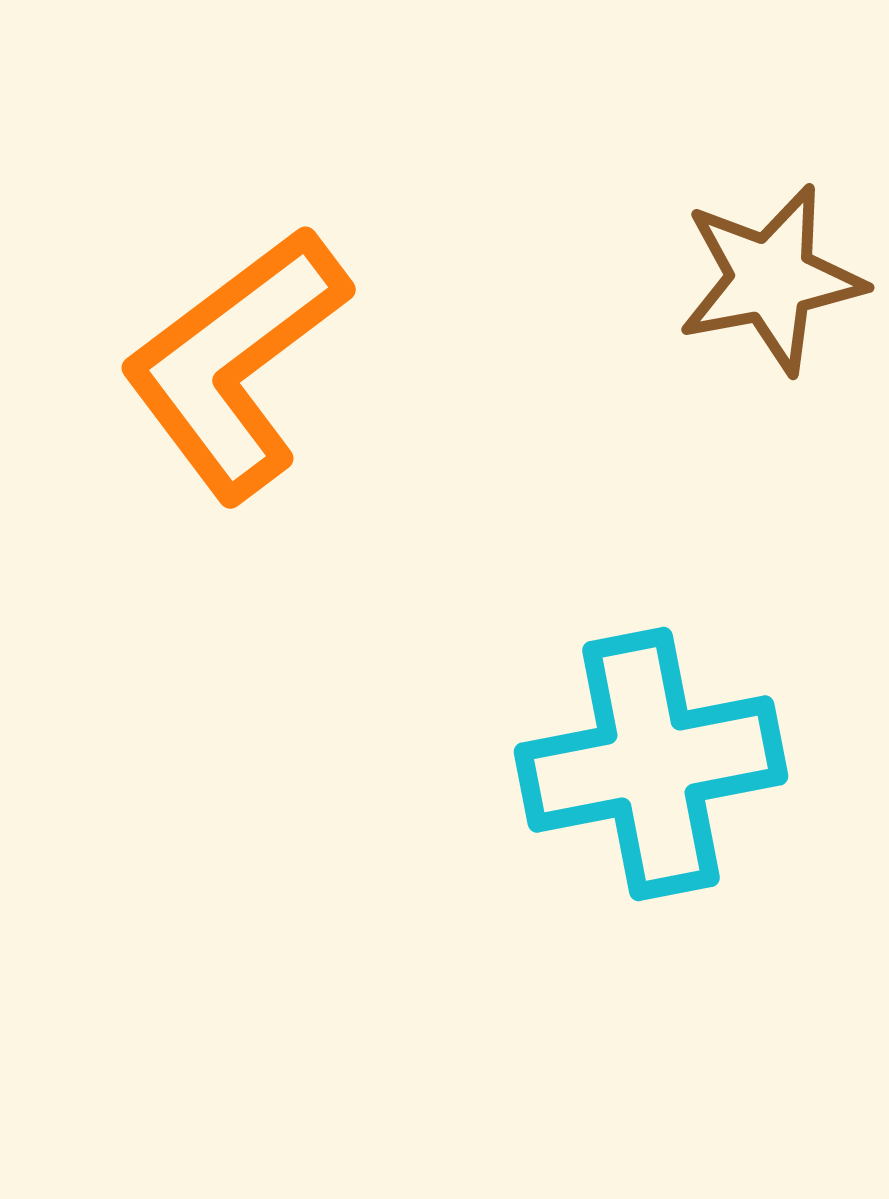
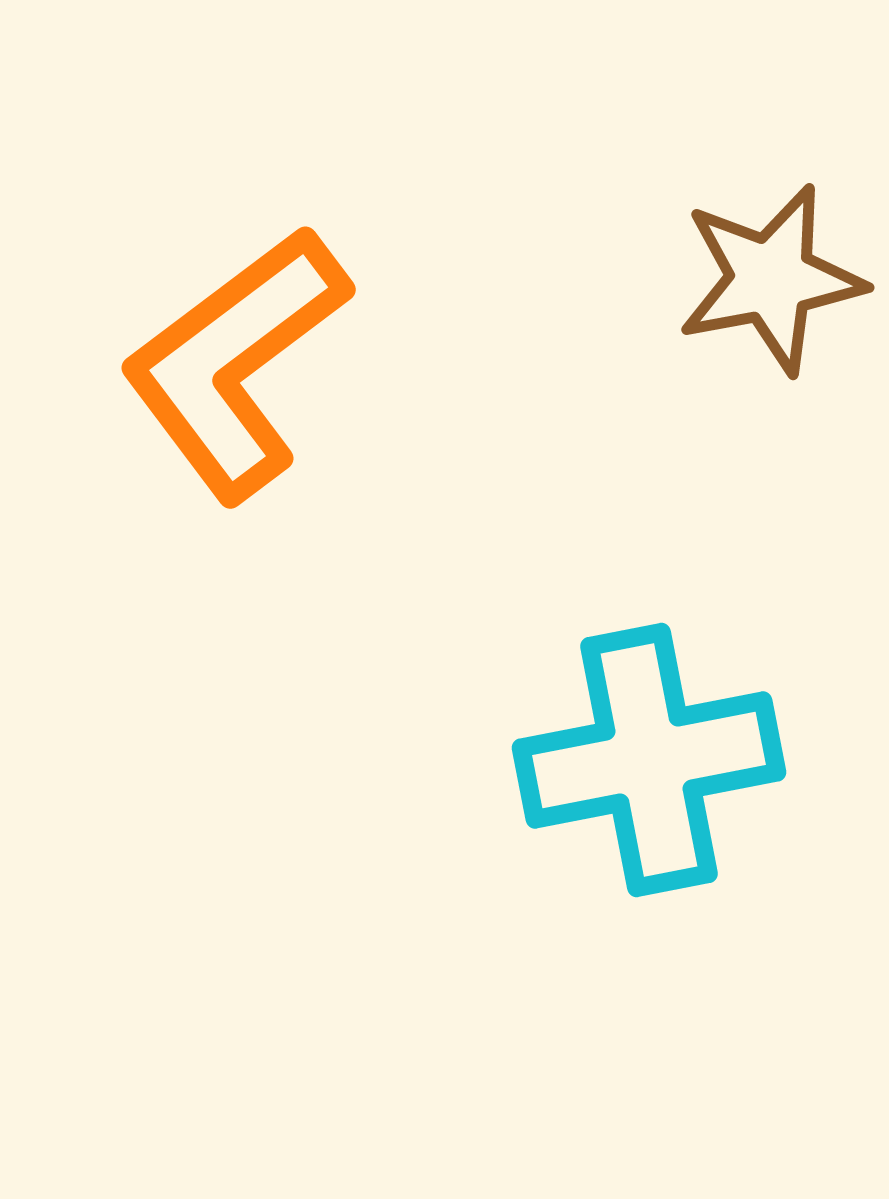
cyan cross: moved 2 px left, 4 px up
